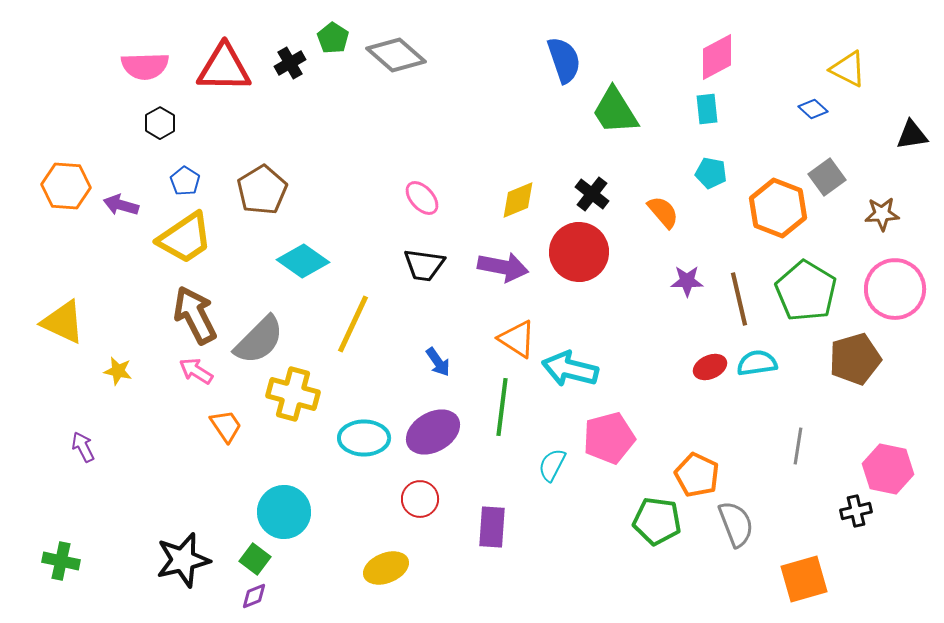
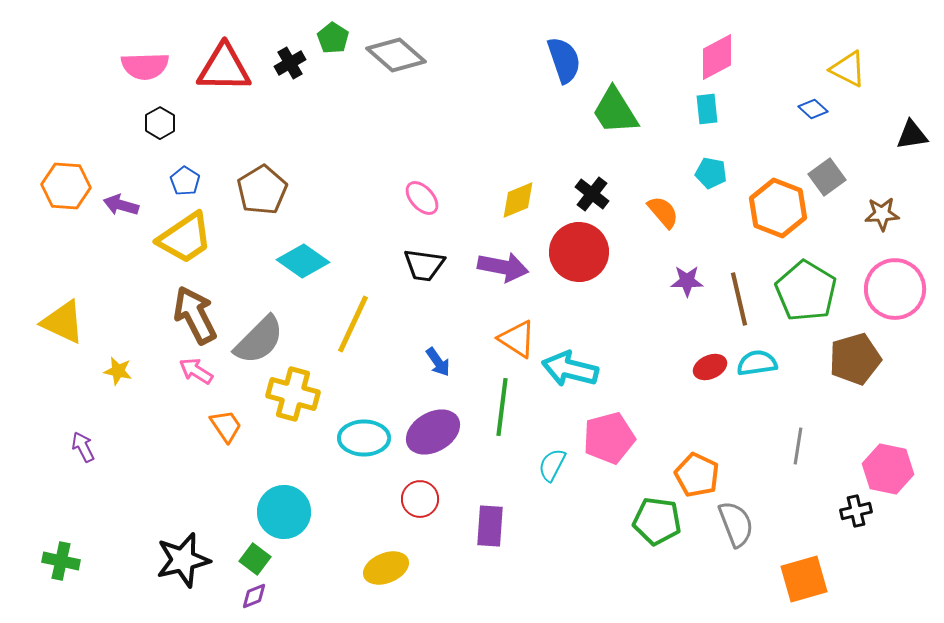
purple rectangle at (492, 527): moved 2 px left, 1 px up
